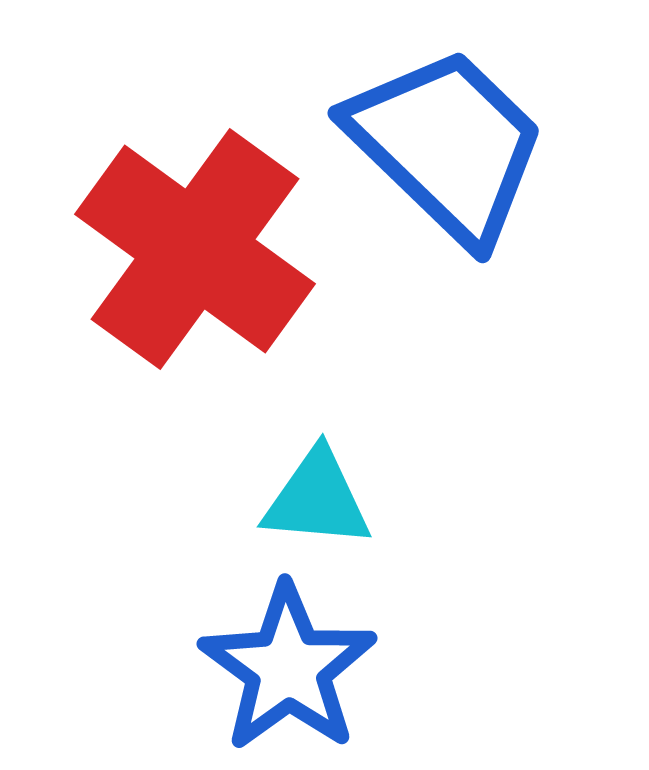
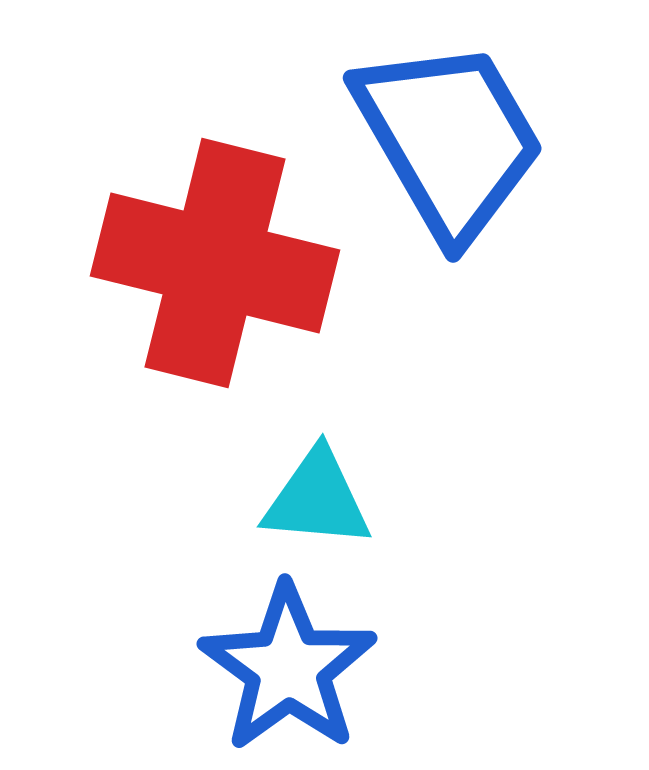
blue trapezoid: moved 2 px right, 6 px up; rotated 16 degrees clockwise
red cross: moved 20 px right, 14 px down; rotated 22 degrees counterclockwise
